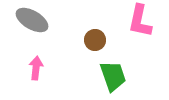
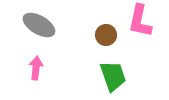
gray ellipse: moved 7 px right, 5 px down
brown circle: moved 11 px right, 5 px up
